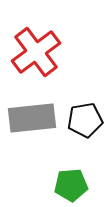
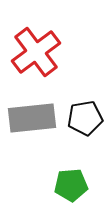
black pentagon: moved 2 px up
